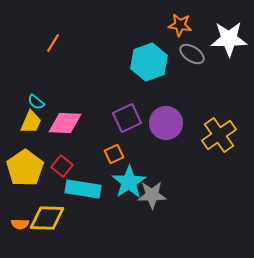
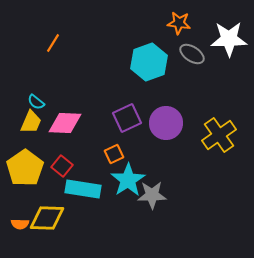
orange star: moved 1 px left, 2 px up
cyan star: moved 1 px left, 2 px up
